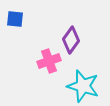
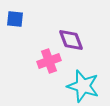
purple diamond: rotated 56 degrees counterclockwise
